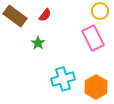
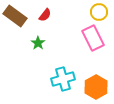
yellow circle: moved 1 px left, 1 px down
